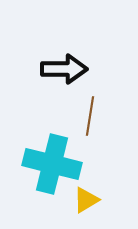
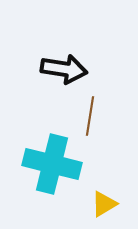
black arrow: rotated 9 degrees clockwise
yellow triangle: moved 18 px right, 4 px down
